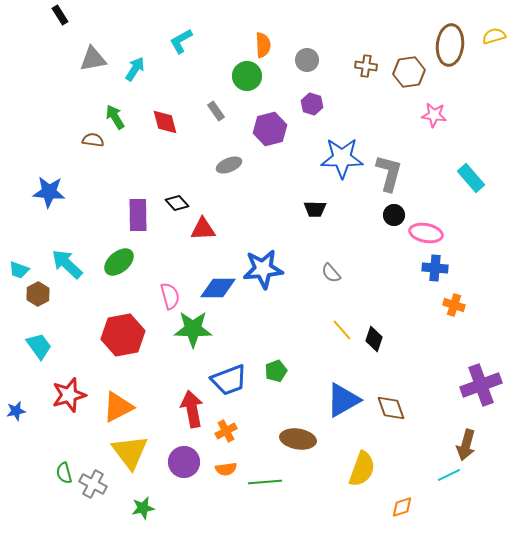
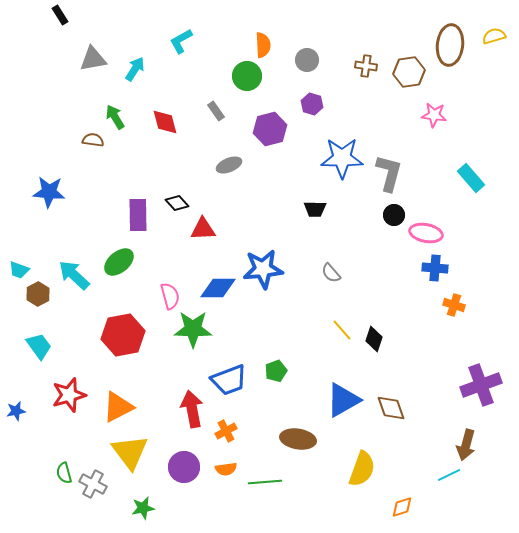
cyan arrow at (67, 264): moved 7 px right, 11 px down
purple circle at (184, 462): moved 5 px down
